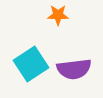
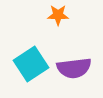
purple semicircle: moved 1 px up
